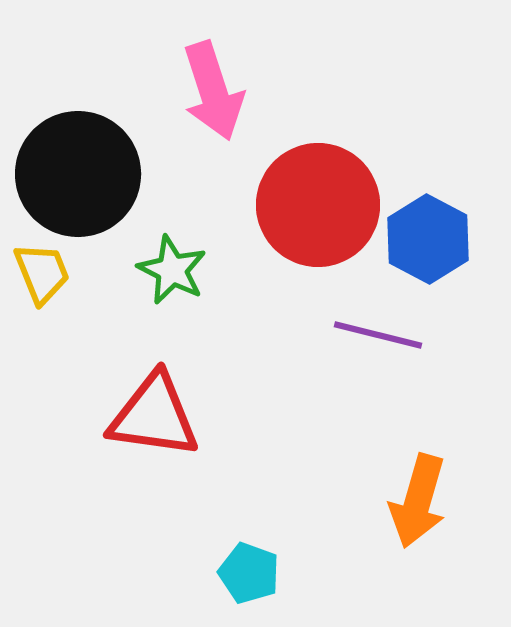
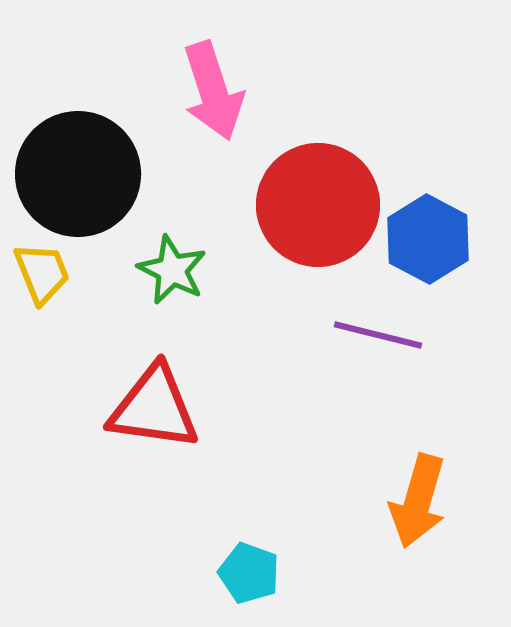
red triangle: moved 8 px up
